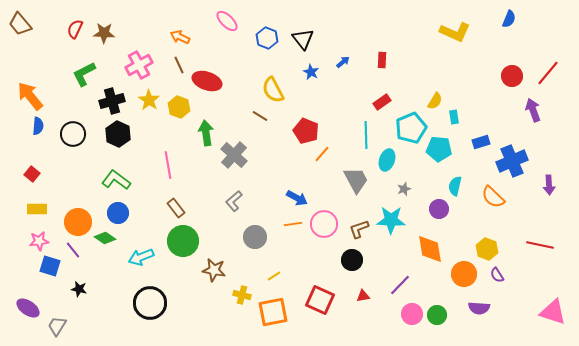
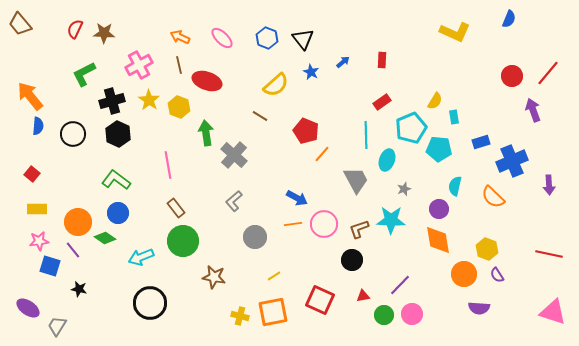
pink ellipse at (227, 21): moved 5 px left, 17 px down
brown line at (179, 65): rotated 12 degrees clockwise
yellow semicircle at (273, 90): moved 3 px right, 5 px up; rotated 104 degrees counterclockwise
red line at (540, 245): moved 9 px right, 9 px down
orange diamond at (430, 249): moved 8 px right, 9 px up
brown star at (214, 270): moved 7 px down
yellow cross at (242, 295): moved 2 px left, 21 px down
green circle at (437, 315): moved 53 px left
